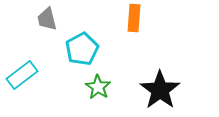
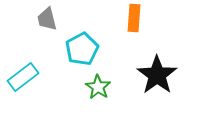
cyan rectangle: moved 1 px right, 2 px down
black star: moved 3 px left, 15 px up
